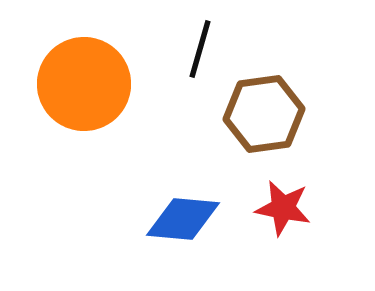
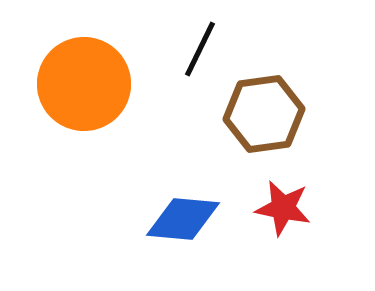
black line: rotated 10 degrees clockwise
